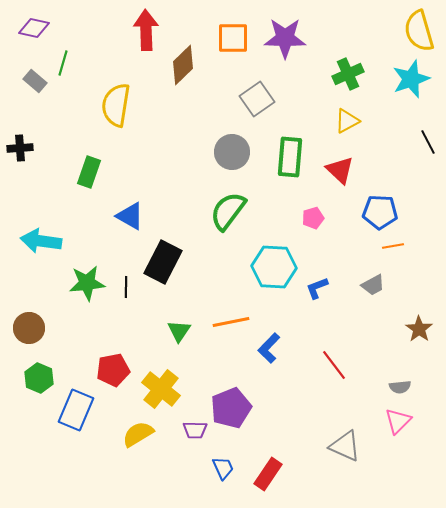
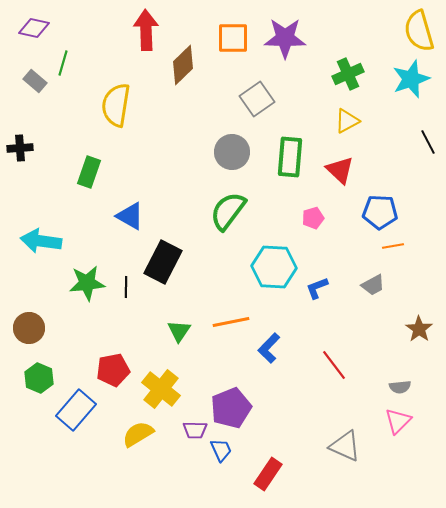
blue rectangle at (76, 410): rotated 18 degrees clockwise
blue trapezoid at (223, 468): moved 2 px left, 18 px up
